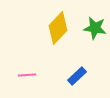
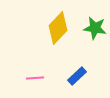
pink line: moved 8 px right, 3 px down
